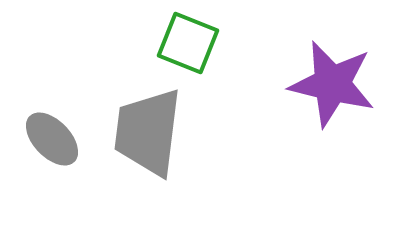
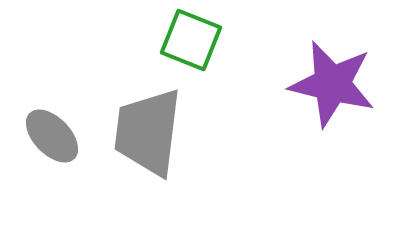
green square: moved 3 px right, 3 px up
gray ellipse: moved 3 px up
